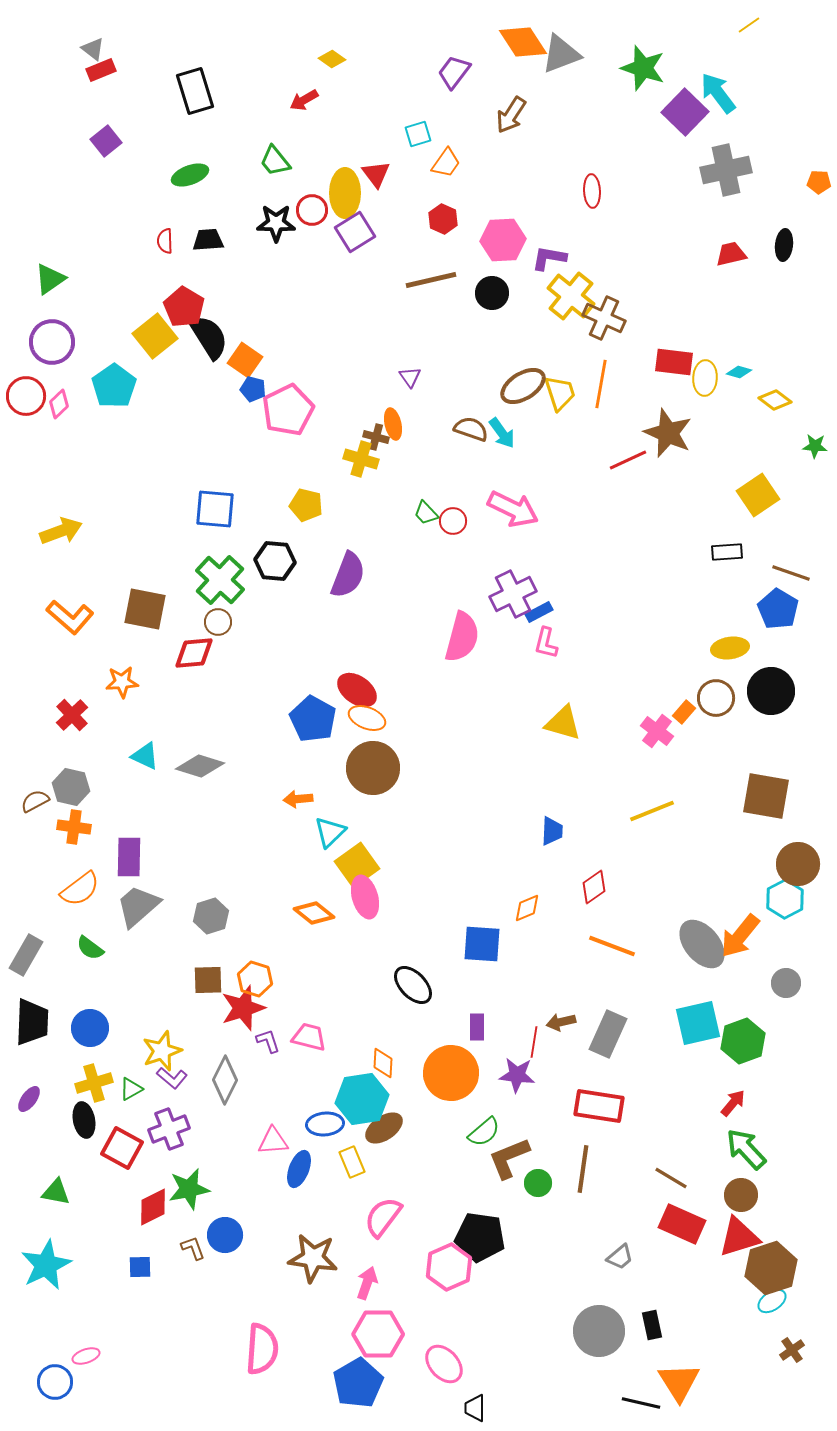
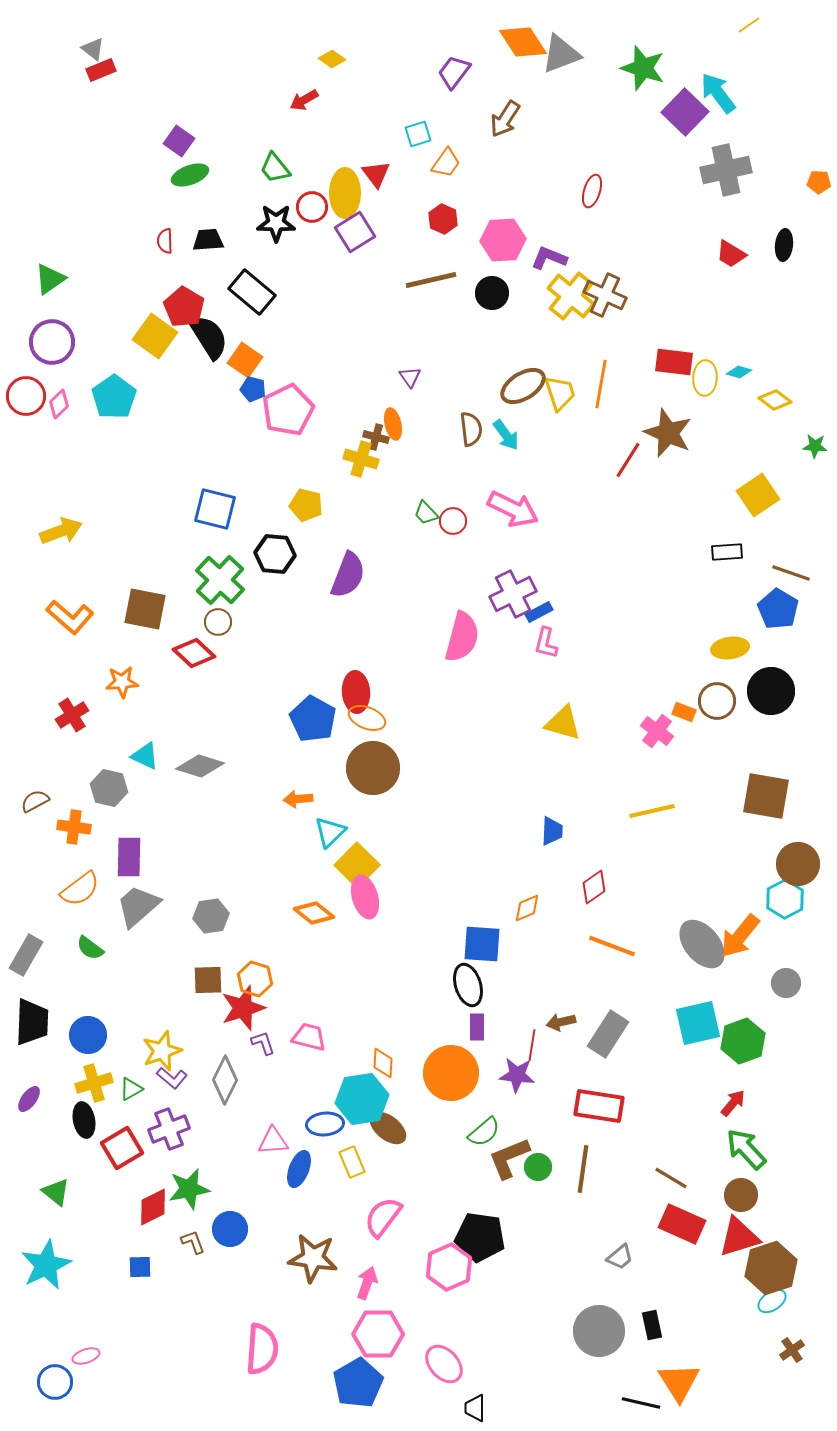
black rectangle at (195, 91): moved 57 px right, 201 px down; rotated 33 degrees counterclockwise
brown arrow at (511, 115): moved 6 px left, 4 px down
purple square at (106, 141): moved 73 px right; rotated 16 degrees counterclockwise
green trapezoid at (275, 161): moved 7 px down
red ellipse at (592, 191): rotated 20 degrees clockwise
red circle at (312, 210): moved 3 px up
red trapezoid at (731, 254): rotated 136 degrees counterclockwise
purple L-shape at (549, 258): rotated 12 degrees clockwise
brown cross at (604, 318): moved 1 px right, 23 px up
yellow square at (155, 336): rotated 15 degrees counterclockwise
cyan pentagon at (114, 386): moved 11 px down
brown semicircle at (471, 429): rotated 64 degrees clockwise
cyan arrow at (502, 433): moved 4 px right, 2 px down
red line at (628, 460): rotated 33 degrees counterclockwise
blue square at (215, 509): rotated 9 degrees clockwise
black hexagon at (275, 561): moved 7 px up
red diamond at (194, 653): rotated 48 degrees clockwise
red ellipse at (357, 690): moved 1 px left, 2 px down; rotated 51 degrees clockwise
brown circle at (716, 698): moved 1 px right, 3 px down
orange rectangle at (684, 712): rotated 70 degrees clockwise
red cross at (72, 715): rotated 12 degrees clockwise
gray hexagon at (71, 787): moved 38 px right, 1 px down
yellow line at (652, 811): rotated 9 degrees clockwise
yellow square at (357, 865): rotated 9 degrees counterclockwise
gray hexagon at (211, 916): rotated 8 degrees clockwise
black ellipse at (413, 985): moved 55 px right; rotated 27 degrees clockwise
blue circle at (90, 1028): moved 2 px left, 7 px down
gray rectangle at (608, 1034): rotated 9 degrees clockwise
purple L-shape at (268, 1041): moved 5 px left, 2 px down
red line at (534, 1042): moved 2 px left, 3 px down
brown ellipse at (384, 1128): moved 4 px right; rotated 72 degrees clockwise
red square at (122, 1148): rotated 30 degrees clockwise
green circle at (538, 1183): moved 16 px up
green triangle at (56, 1192): rotated 28 degrees clockwise
blue circle at (225, 1235): moved 5 px right, 6 px up
brown L-shape at (193, 1248): moved 6 px up
